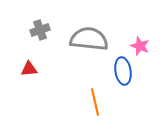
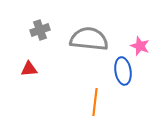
orange line: rotated 20 degrees clockwise
